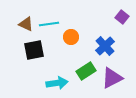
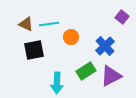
purple triangle: moved 1 px left, 2 px up
cyan arrow: rotated 100 degrees clockwise
